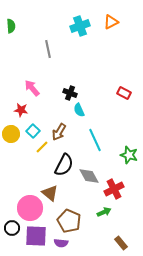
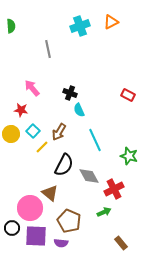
red rectangle: moved 4 px right, 2 px down
green star: moved 1 px down
